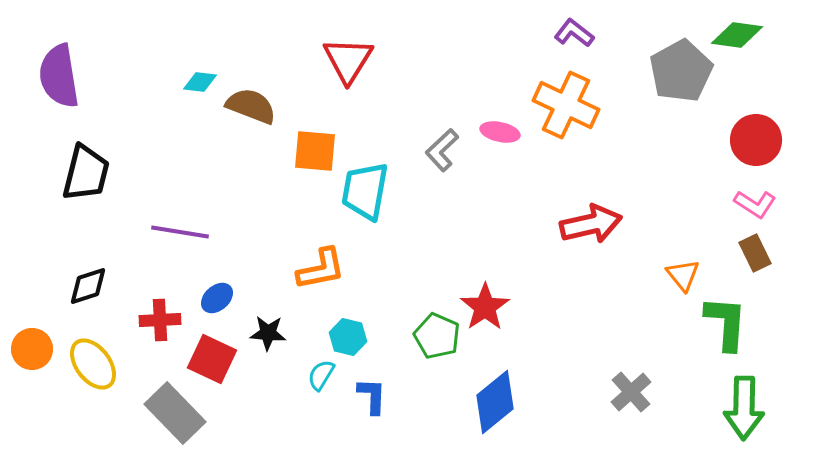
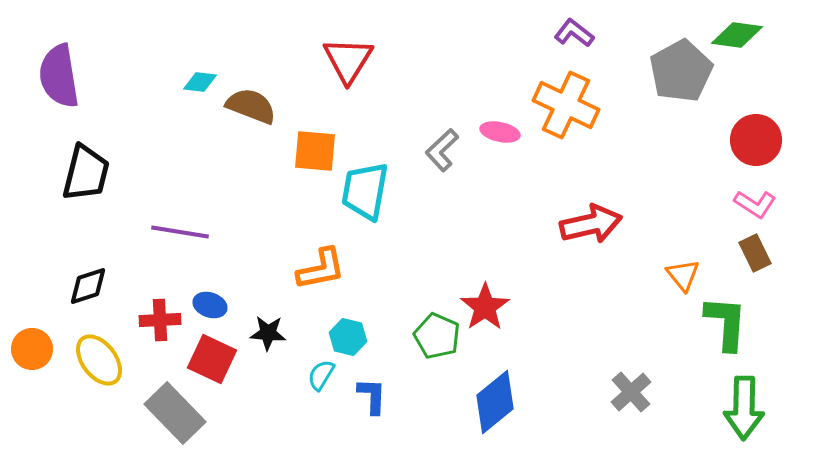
blue ellipse: moved 7 px left, 7 px down; rotated 60 degrees clockwise
yellow ellipse: moved 6 px right, 4 px up
